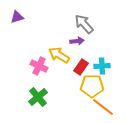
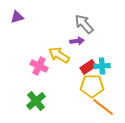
red rectangle: moved 7 px right; rotated 21 degrees clockwise
green cross: moved 2 px left, 4 px down
